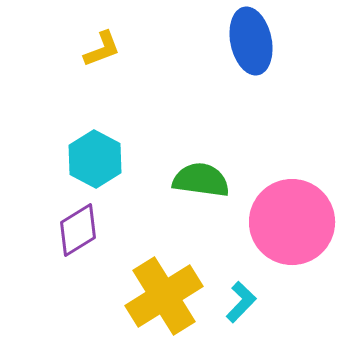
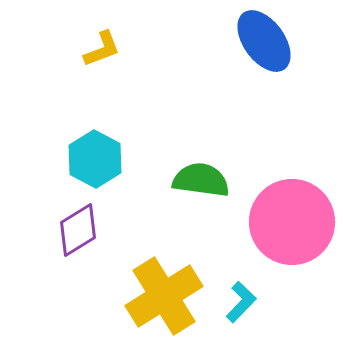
blue ellipse: moved 13 px right; rotated 24 degrees counterclockwise
